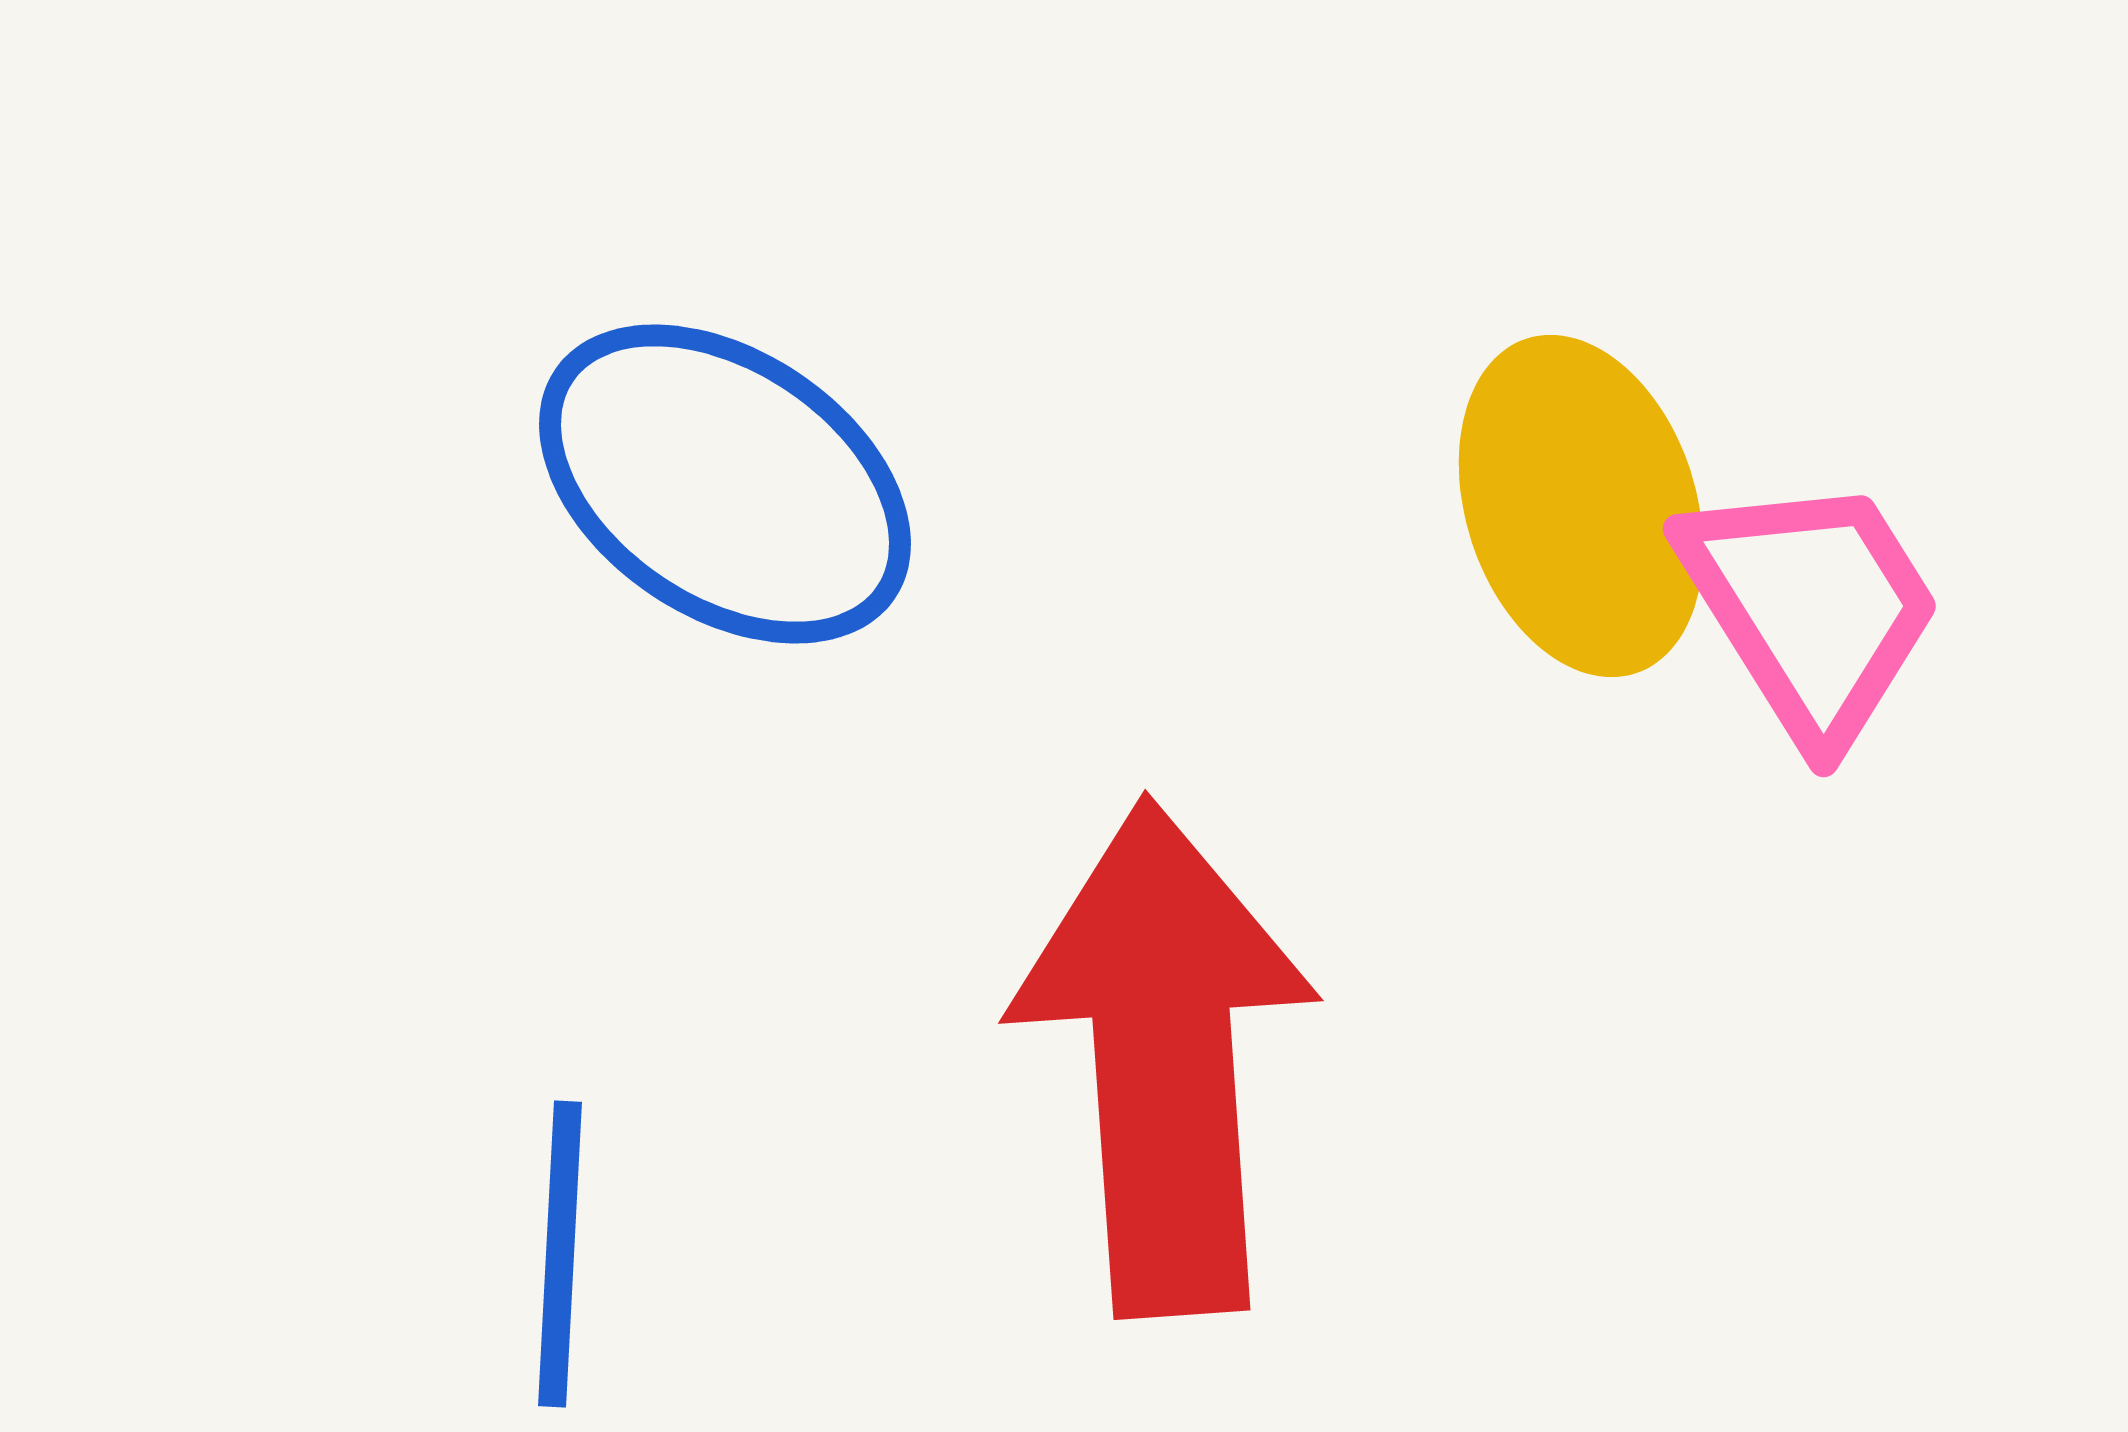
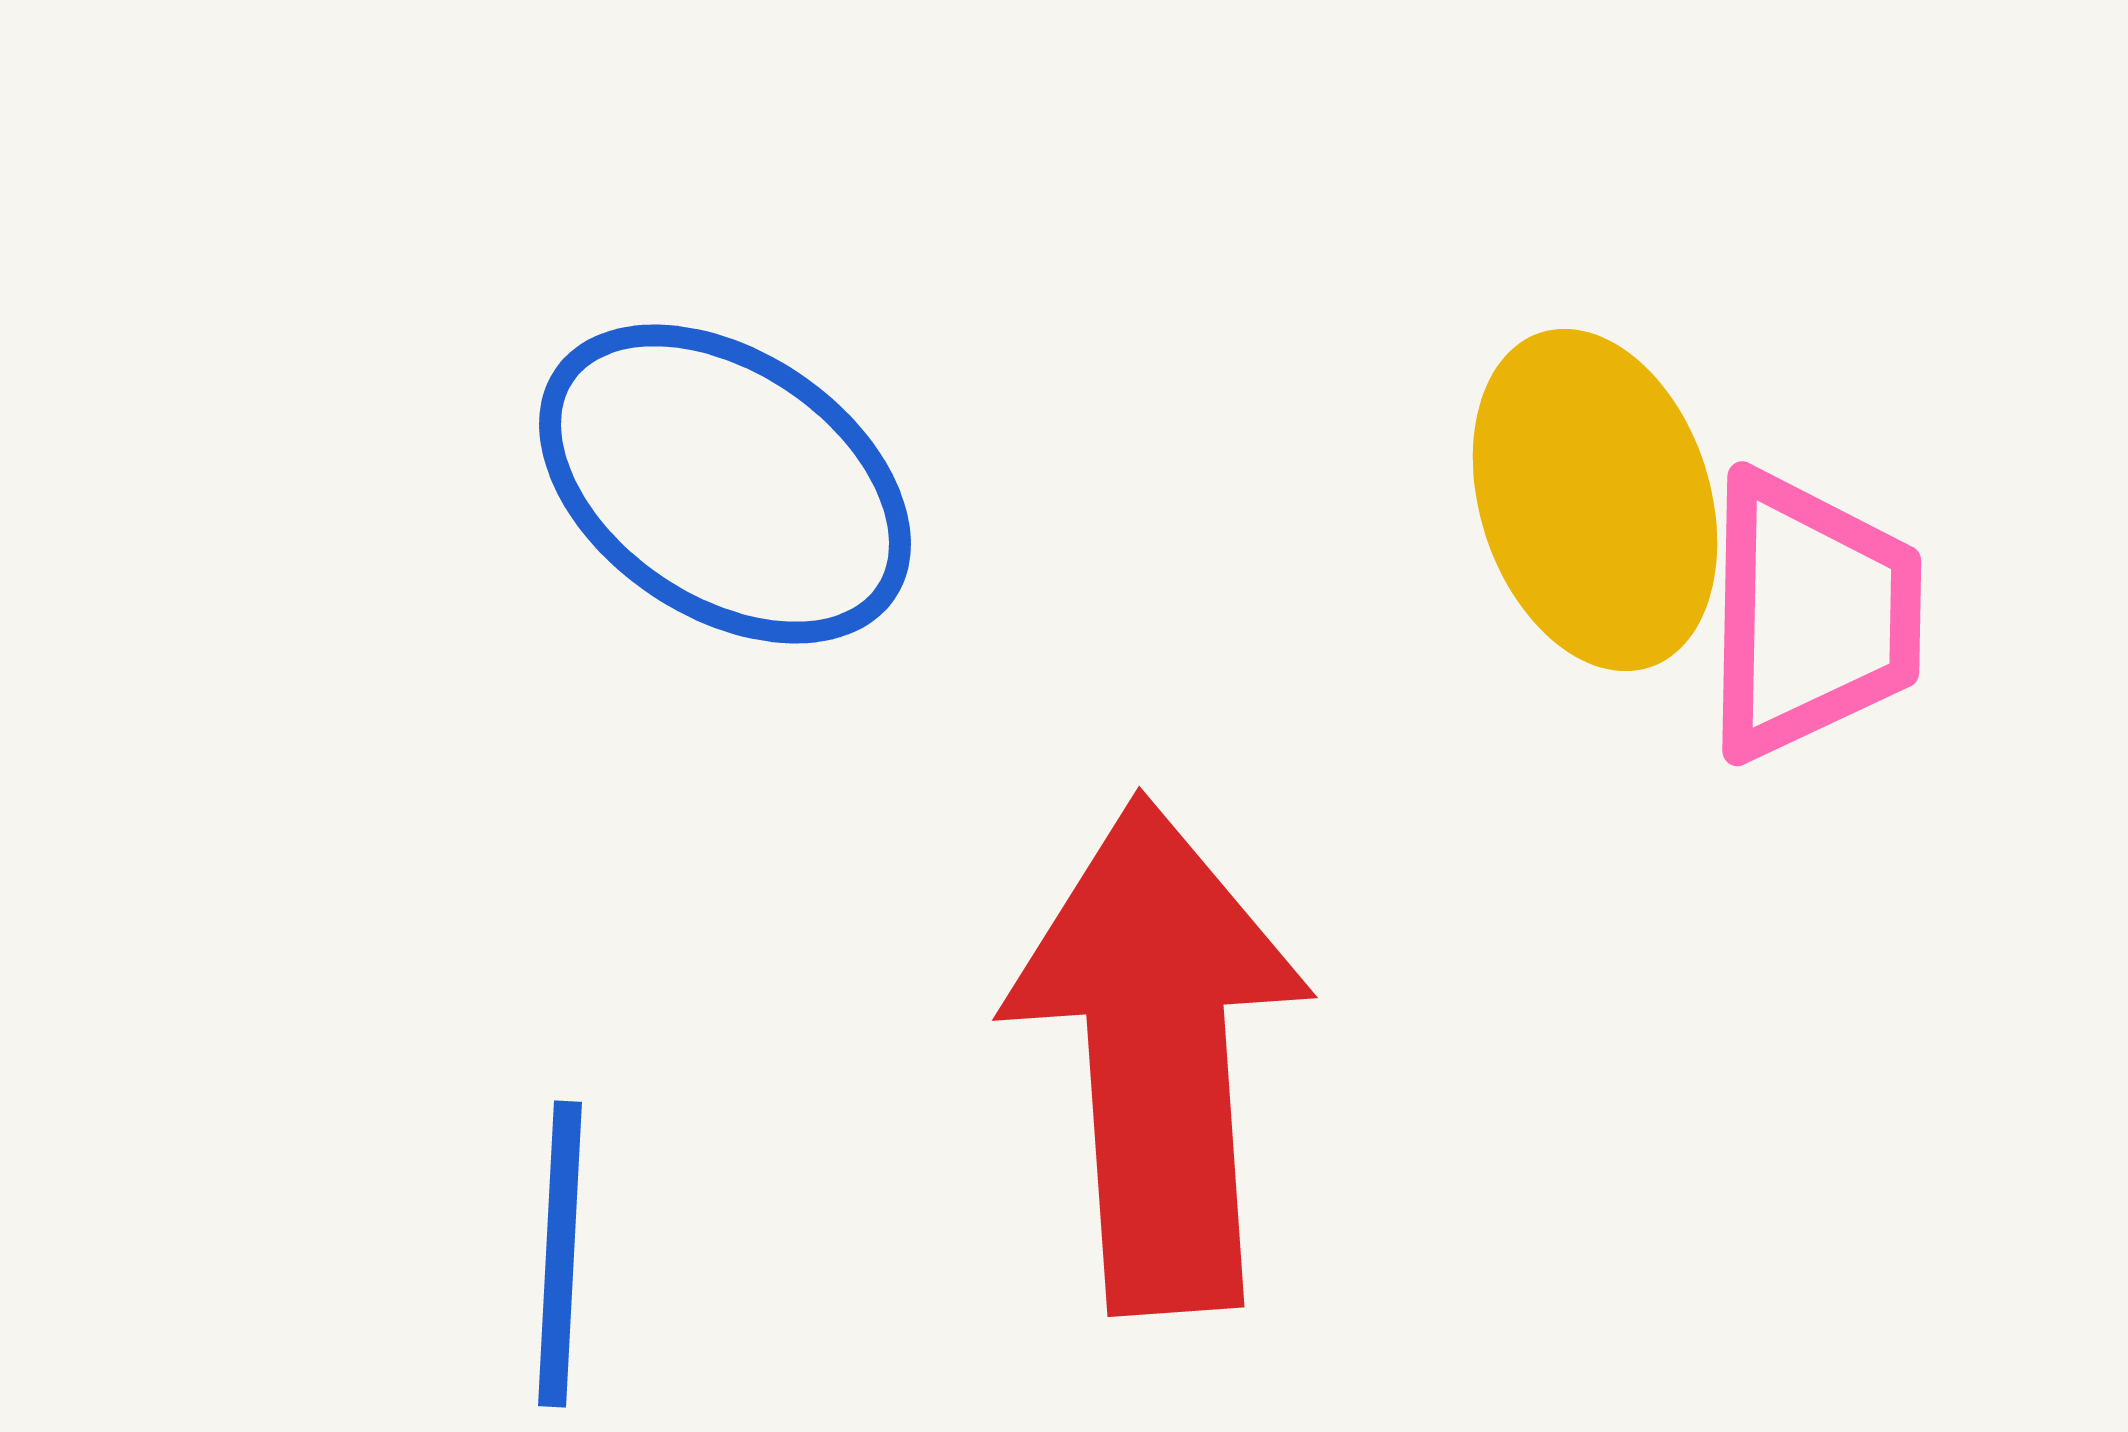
yellow ellipse: moved 14 px right, 6 px up
pink trapezoid: moved 7 px down; rotated 33 degrees clockwise
red arrow: moved 6 px left, 3 px up
